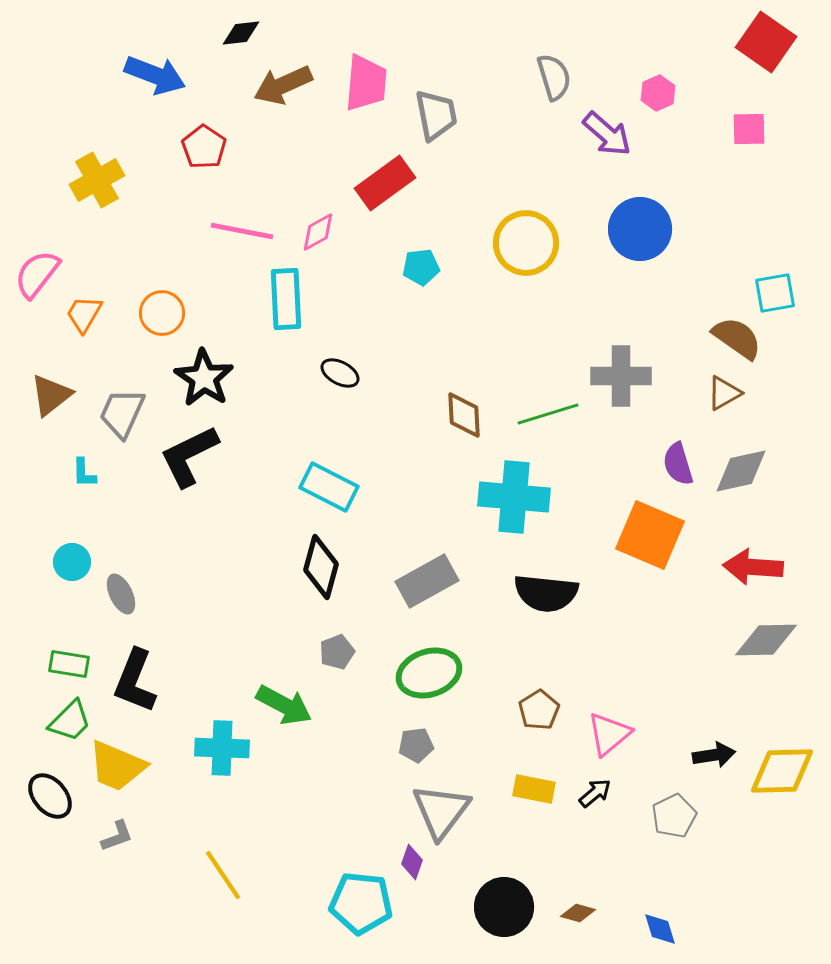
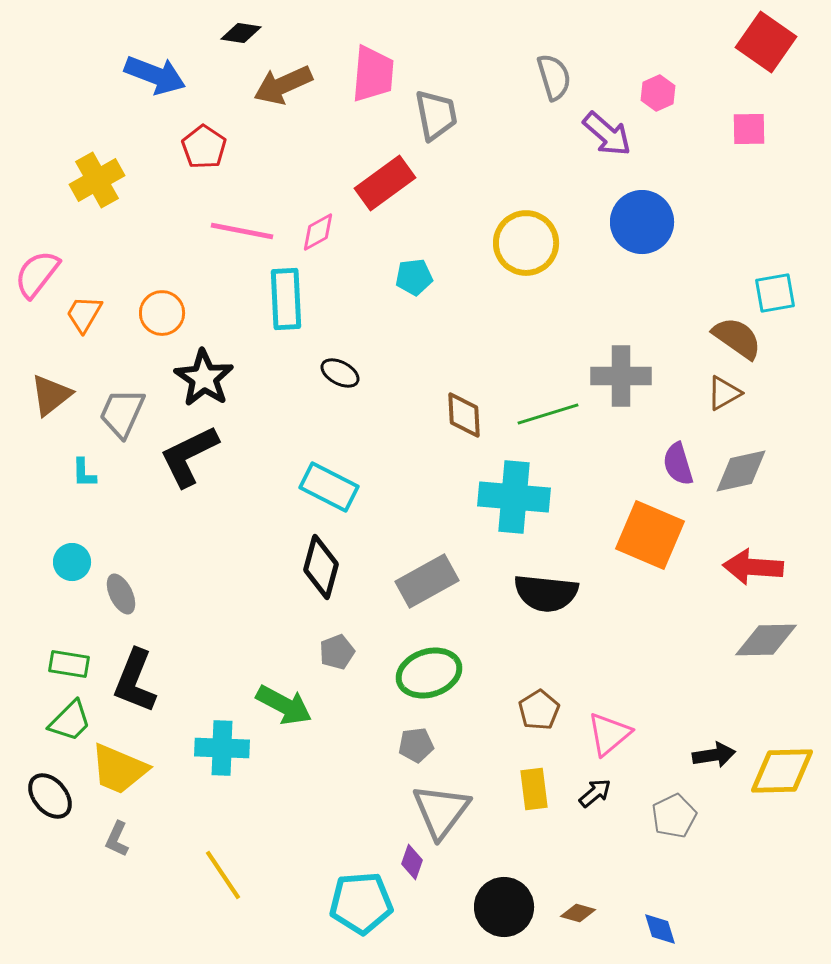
black diamond at (241, 33): rotated 15 degrees clockwise
pink trapezoid at (366, 83): moved 7 px right, 9 px up
blue circle at (640, 229): moved 2 px right, 7 px up
cyan pentagon at (421, 267): moved 7 px left, 10 px down
yellow trapezoid at (117, 766): moved 2 px right, 3 px down
yellow rectangle at (534, 789): rotated 72 degrees clockwise
gray L-shape at (117, 836): moved 3 px down; rotated 135 degrees clockwise
cyan pentagon at (361, 903): rotated 10 degrees counterclockwise
